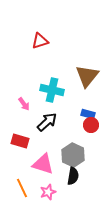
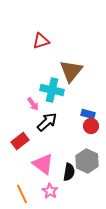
red triangle: moved 1 px right
brown triangle: moved 16 px left, 5 px up
pink arrow: moved 9 px right
red circle: moved 1 px down
red rectangle: rotated 54 degrees counterclockwise
gray hexagon: moved 14 px right, 6 px down
pink triangle: rotated 20 degrees clockwise
black semicircle: moved 4 px left, 4 px up
orange line: moved 6 px down
pink star: moved 2 px right, 1 px up; rotated 21 degrees counterclockwise
